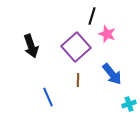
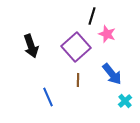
cyan cross: moved 4 px left, 3 px up; rotated 24 degrees counterclockwise
